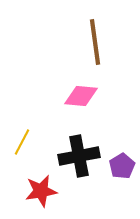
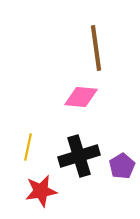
brown line: moved 1 px right, 6 px down
pink diamond: moved 1 px down
yellow line: moved 6 px right, 5 px down; rotated 16 degrees counterclockwise
black cross: rotated 6 degrees counterclockwise
